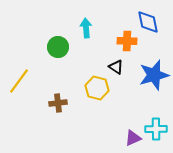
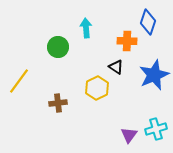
blue diamond: rotated 30 degrees clockwise
blue star: rotated 8 degrees counterclockwise
yellow hexagon: rotated 20 degrees clockwise
cyan cross: rotated 15 degrees counterclockwise
purple triangle: moved 4 px left, 3 px up; rotated 30 degrees counterclockwise
